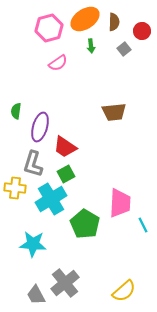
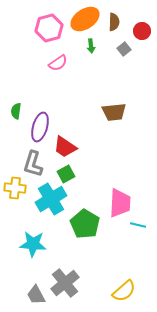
cyan line: moved 5 px left; rotated 49 degrees counterclockwise
